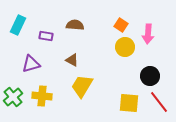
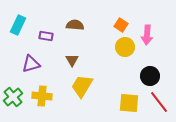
pink arrow: moved 1 px left, 1 px down
brown triangle: rotated 32 degrees clockwise
